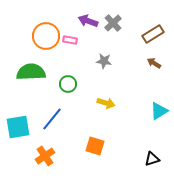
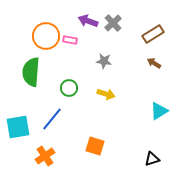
green semicircle: rotated 84 degrees counterclockwise
green circle: moved 1 px right, 4 px down
yellow arrow: moved 9 px up
